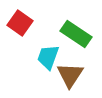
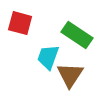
red square: rotated 20 degrees counterclockwise
green rectangle: moved 1 px right, 1 px down
